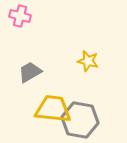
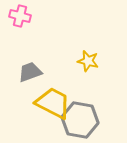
gray trapezoid: rotated 10 degrees clockwise
yellow trapezoid: moved 6 px up; rotated 21 degrees clockwise
